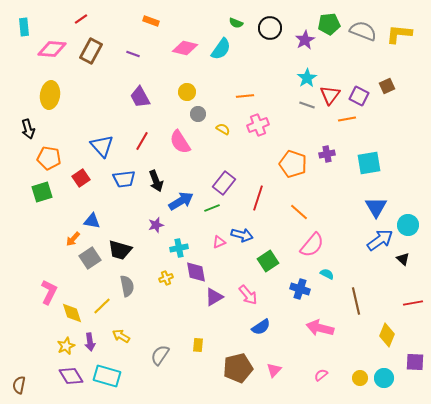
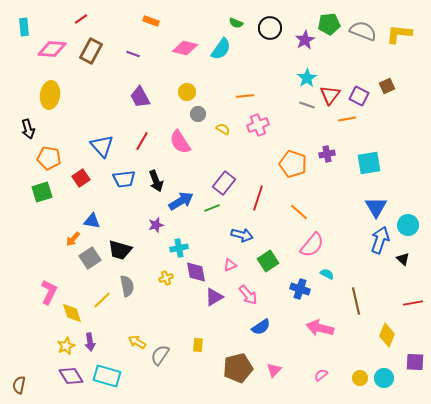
blue arrow at (380, 240): rotated 36 degrees counterclockwise
pink triangle at (219, 242): moved 11 px right, 23 px down
yellow line at (102, 306): moved 6 px up
yellow arrow at (121, 336): moved 16 px right, 6 px down
